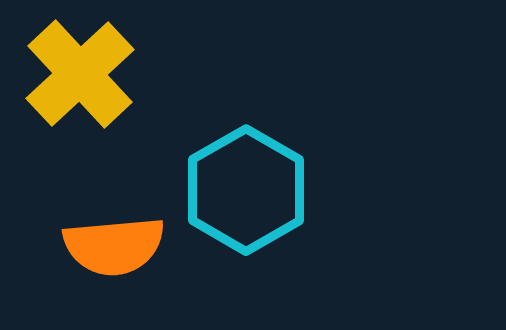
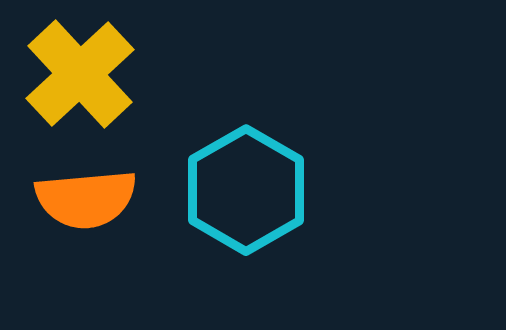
orange semicircle: moved 28 px left, 47 px up
